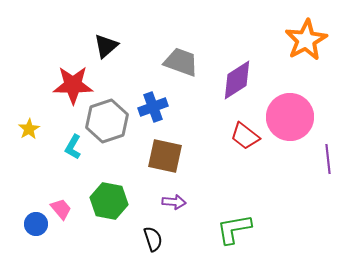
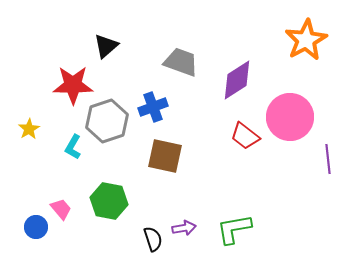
purple arrow: moved 10 px right, 26 px down; rotated 15 degrees counterclockwise
blue circle: moved 3 px down
